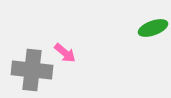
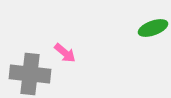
gray cross: moved 2 px left, 4 px down
